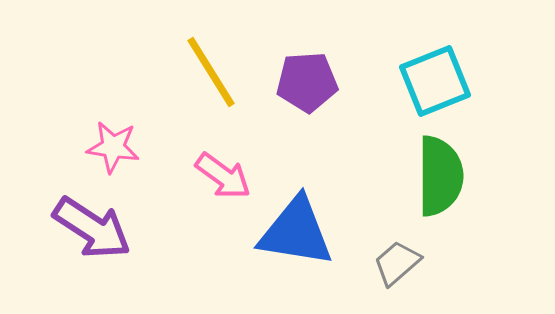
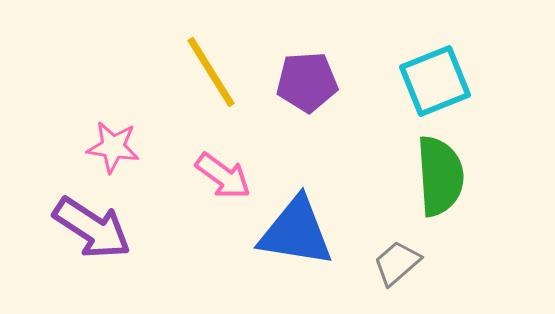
green semicircle: rotated 4 degrees counterclockwise
